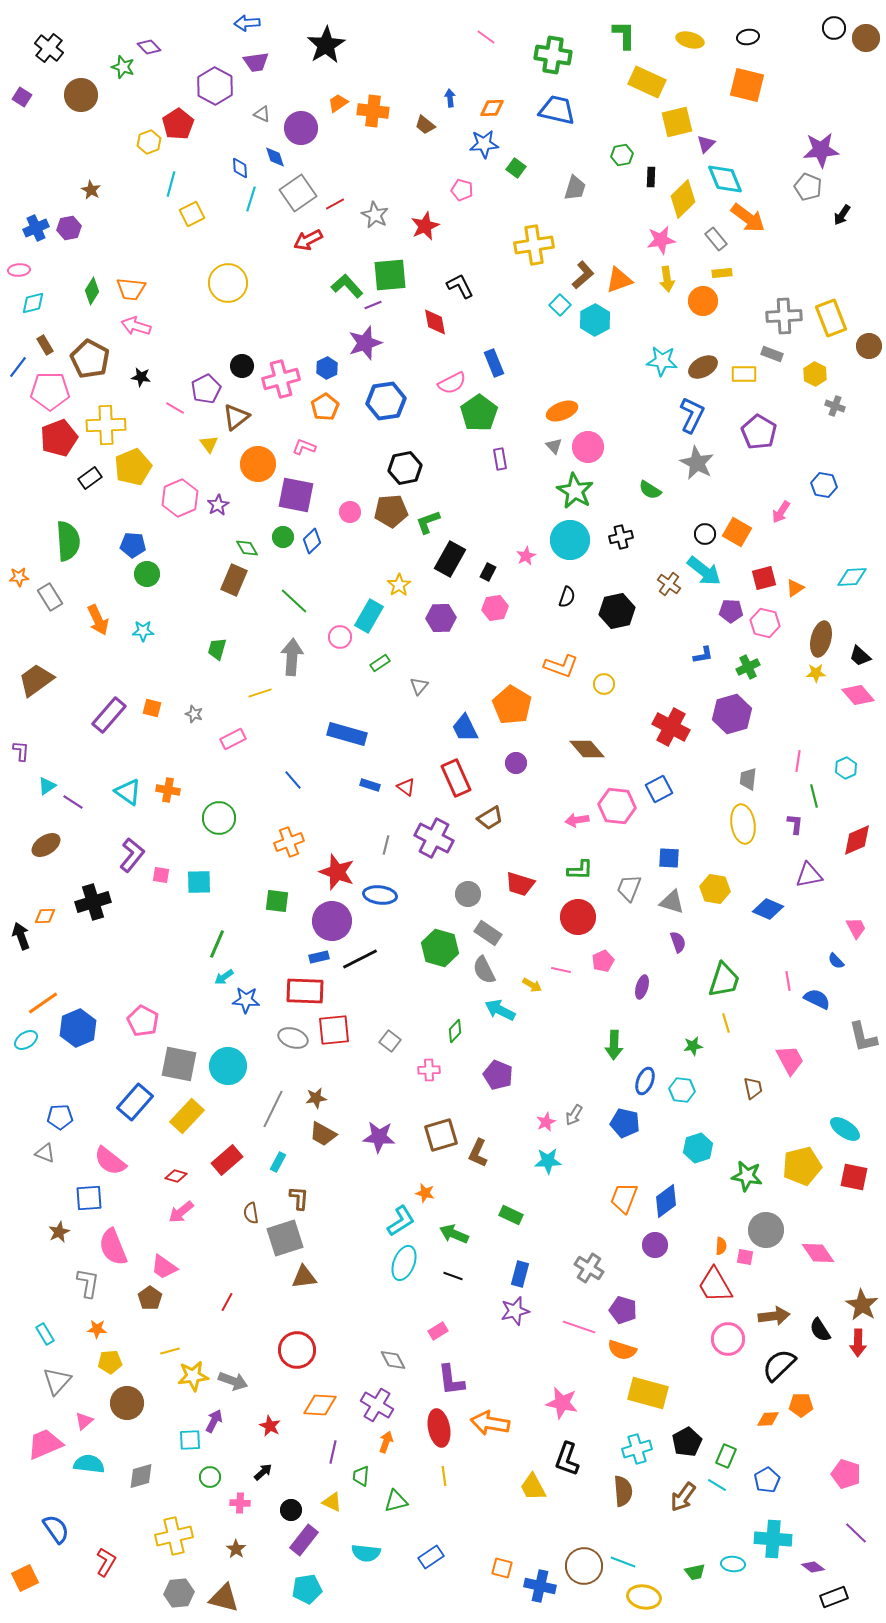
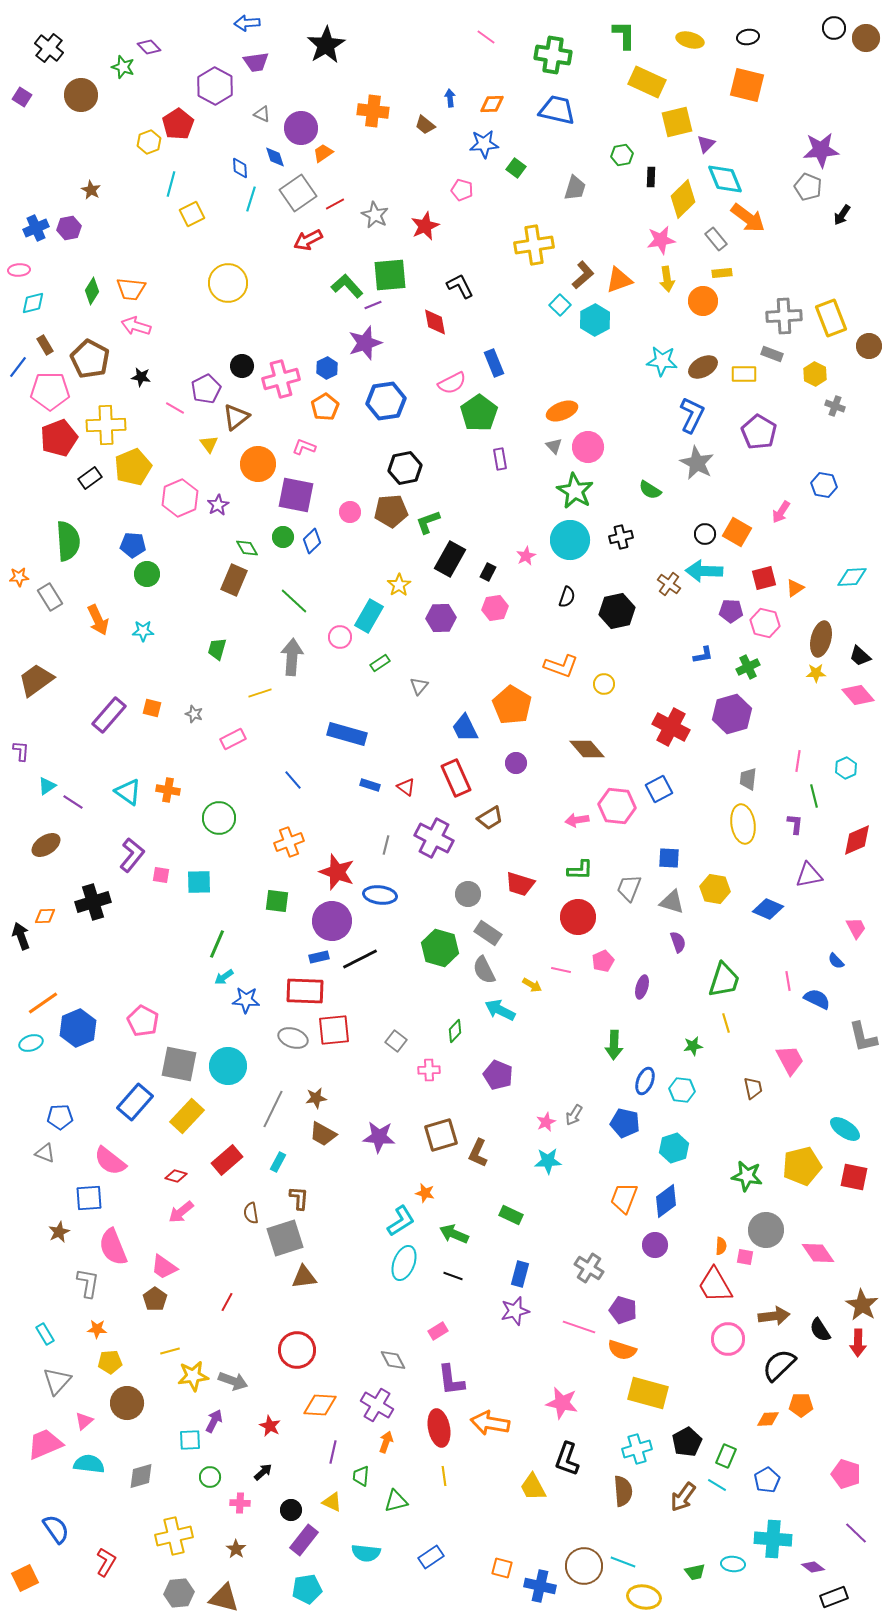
orange trapezoid at (338, 103): moved 15 px left, 50 px down
orange diamond at (492, 108): moved 4 px up
cyan arrow at (704, 571): rotated 144 degrees clockwise
cyan ellipse at (26, 1040): moved 5 px right, 3 px down; rotated 15 degrees clockwise
gray square at (390, 1041): moved 6 px right
cyan hexagon at (698, 1148): moved 24 px left
brown pentagon at (150, 1298): moved 5 px right, 1 px down
